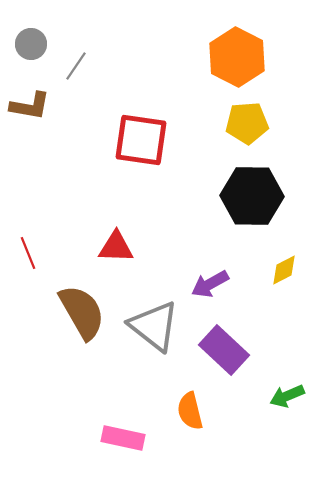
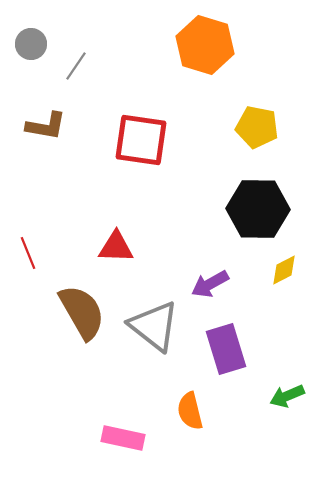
orange hexagon: moved 32 px left, 12 px up; rotated 10 degrees counterclockwise
brown L-shape: moved 16 px right, 20 px down
yellow pentagon: moved 10 px right, 4 px down; rotated 15 degrees clockwise
black hexagon: moved 6 px right, 13 px down
purple rectangle: moved 2 px right, 1 px up; rotated 30 degrees clockwise
